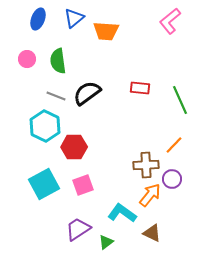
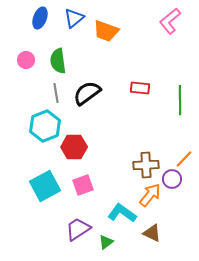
blue ellipse: moved 2 px right, 1 px up
orange trapezoid: rotated 16 degrees clockwise
pink circle: moved 1 px left, 1 px down
gray line: moved 3 px up; rotated 60 degrees clockwise
green line: rotated 24 degrees clockwise
cyan hexagon: rotated 12 degrees clockwise
orange line: moved 10 px right, 14 px down
cyan square: moved 1 px right, 2 px down
